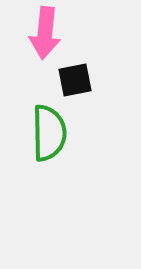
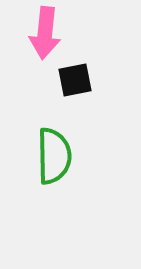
green semicircle: moved 5 px right, 23 px down
